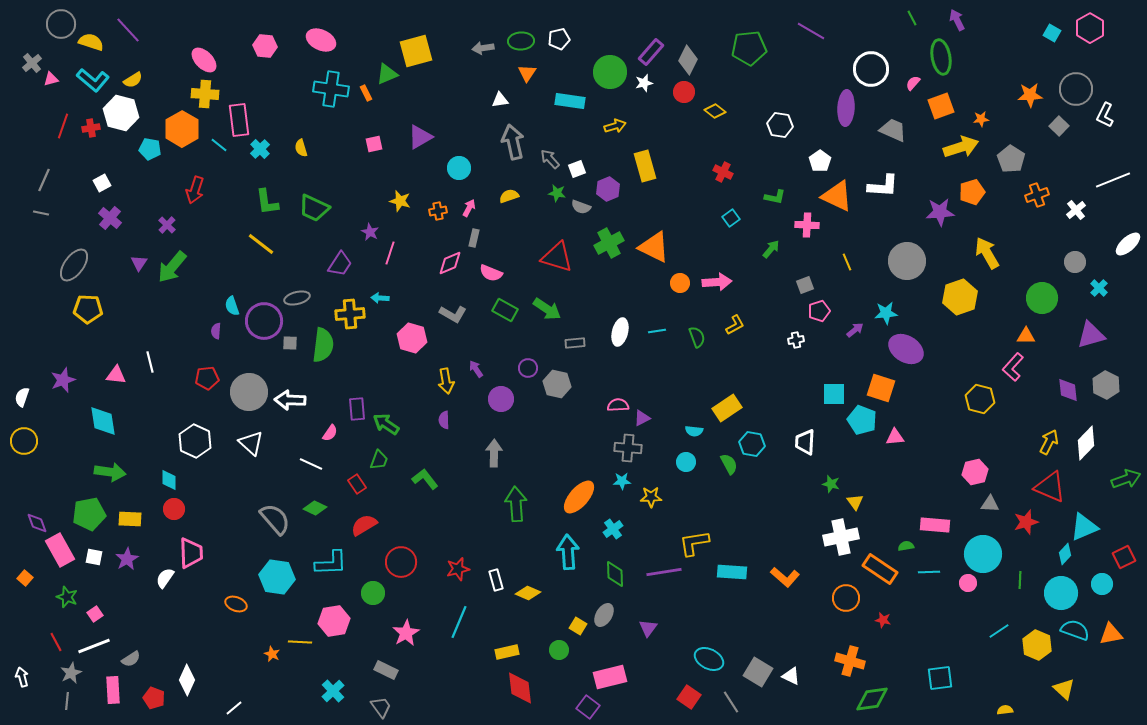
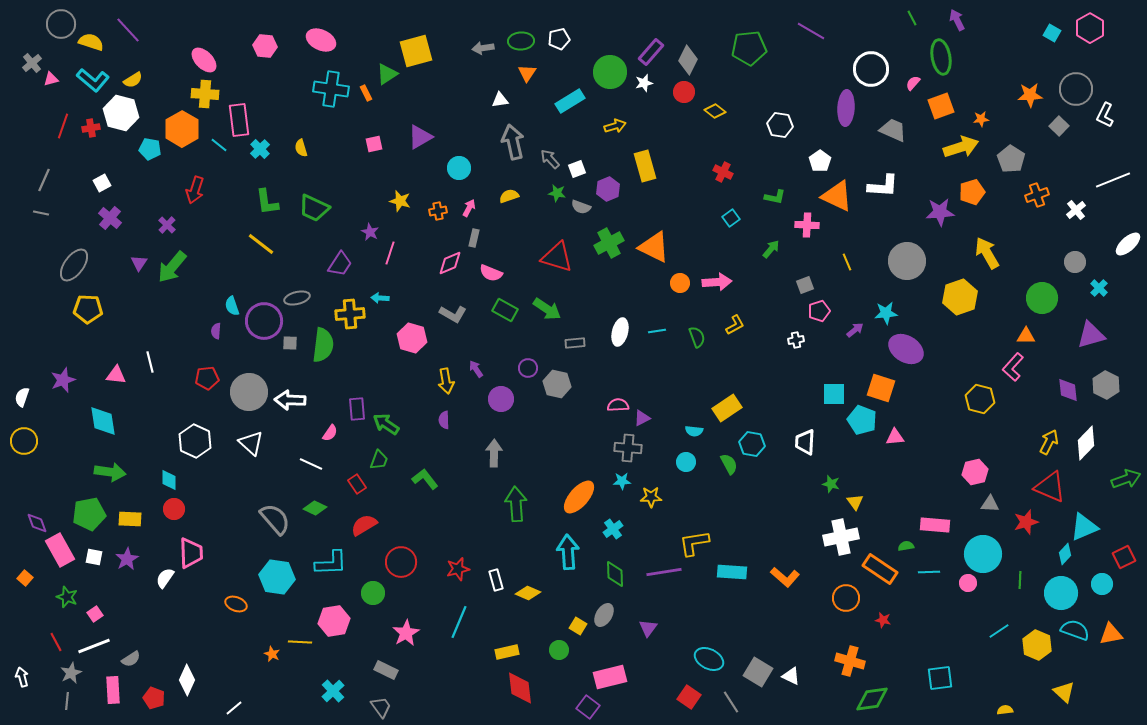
green triangle at (387, 74): rotated 10 degrees counterclockwise
cyan rectangle at (570, 101): rotated 40 degrees counterclockwise
yellow triangle at (1064, 689): moved 3 px down
